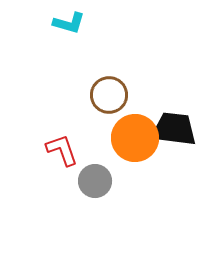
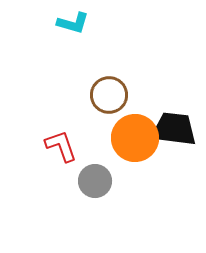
cyan L-shape: moved 4 px right
red L-shape: moved 1 px left, 4 px up
